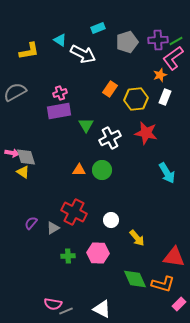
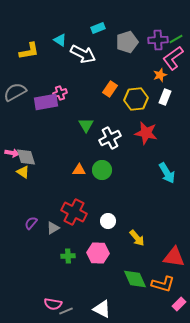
green line: moved 2 px up
purple rectangle: moved 13 px left, 9 px up
white circle: moved 3 px left, 1 px down
